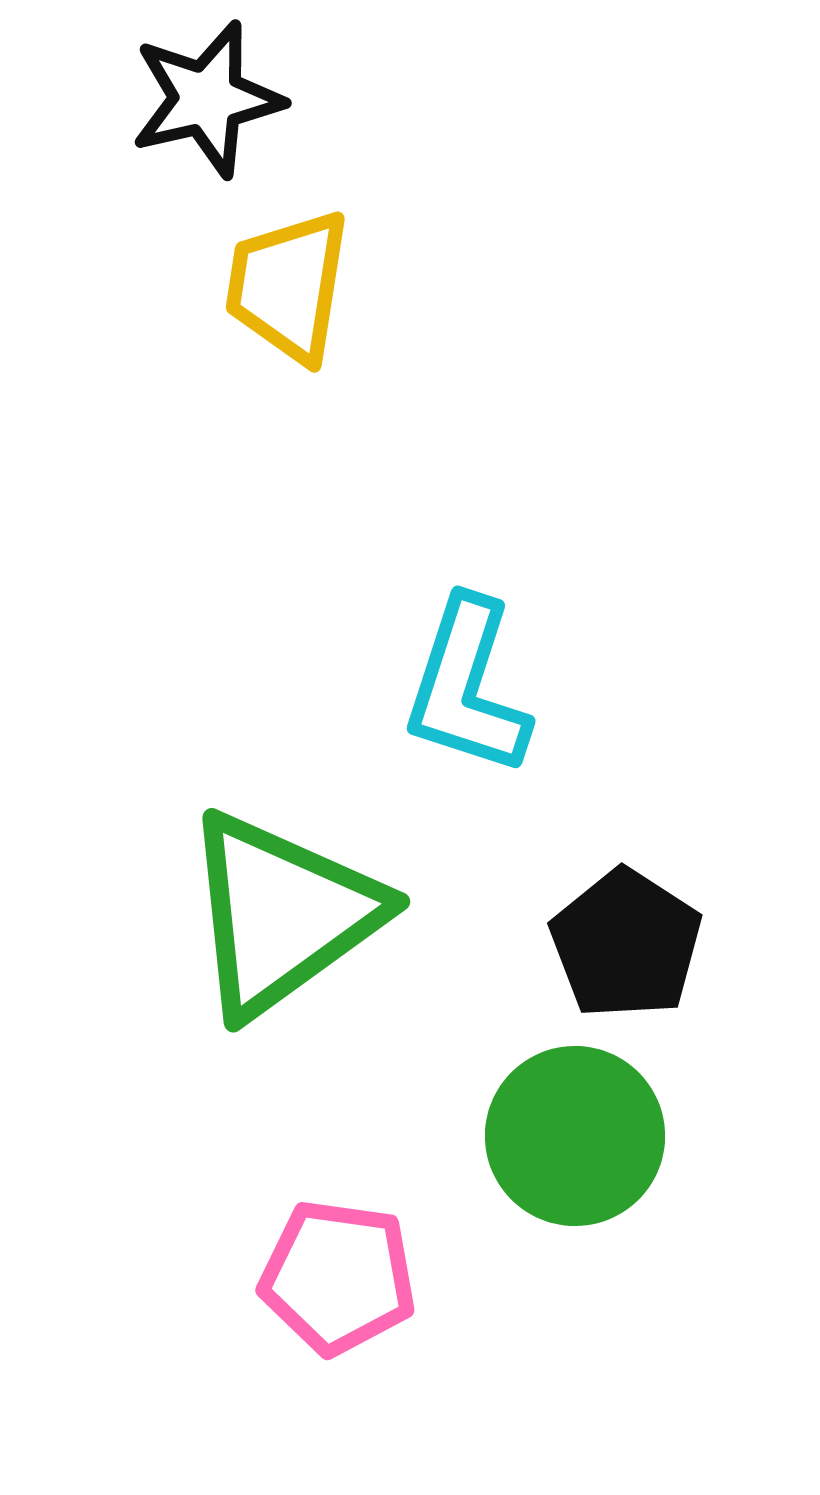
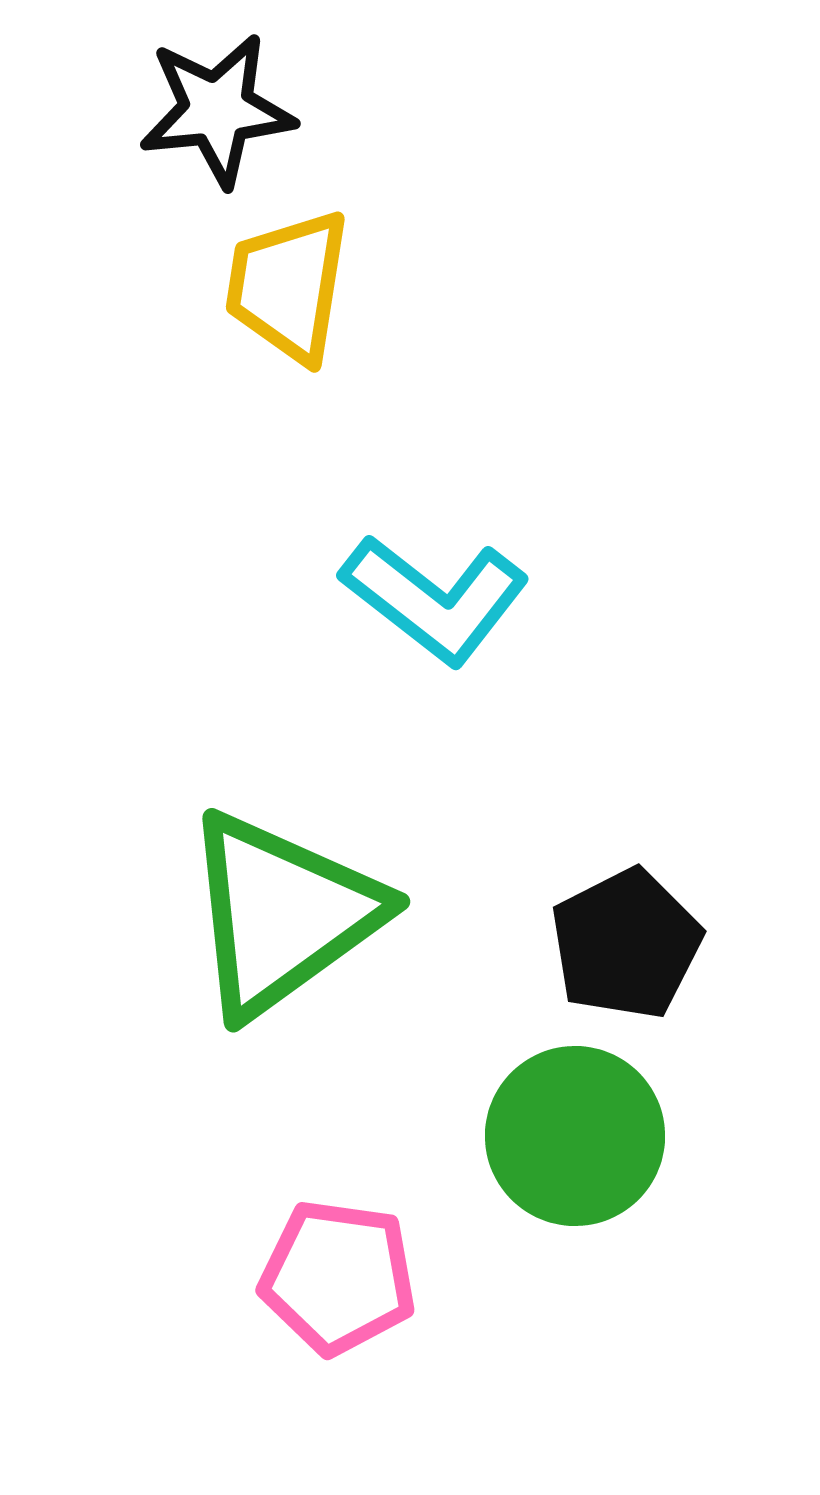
black star: moved 10 px right, 11 px down; rotated 7 degrees clockwise
cyan L-shape: moved 32 px left, 88 px up; rotated 70 degrees counterclockwise
black pentagon: rotated 12 degrees clockwise
